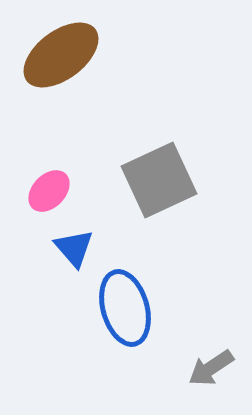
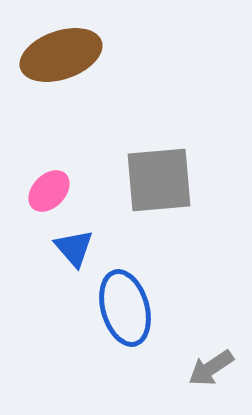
brown ellipse: rotated 18 degrees clockwise
gray square: rotated 20 degrees clockwise
